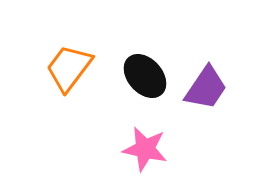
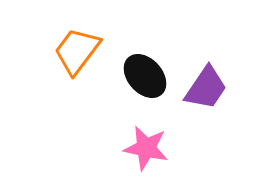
orange trapezoid: moved 8 px right, 17 px up
pink star: moved 1 px right, 1 px up
